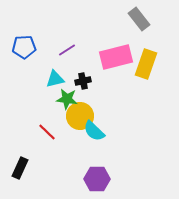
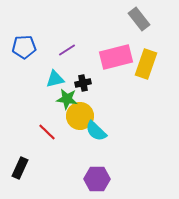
black cross: moved 2 px down
cyan semicircle: moved 2 px right
